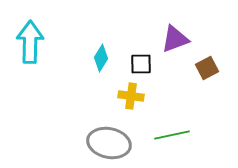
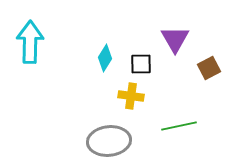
purple triangle: rotated 40 degrees counterclockwise
cyan diamond: moved 4 px right
brown square: moved 2 px right
green line: moved 7 px right, 9 px up
gray ellipse: moved 2 px up; rotated 18 degrees counterclockwise
